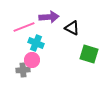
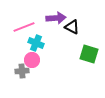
purple arrow: moved 7 px right, 1 px down
black triangle: moved 1 px up
gray cross: moved 1 px left, 1 px down
